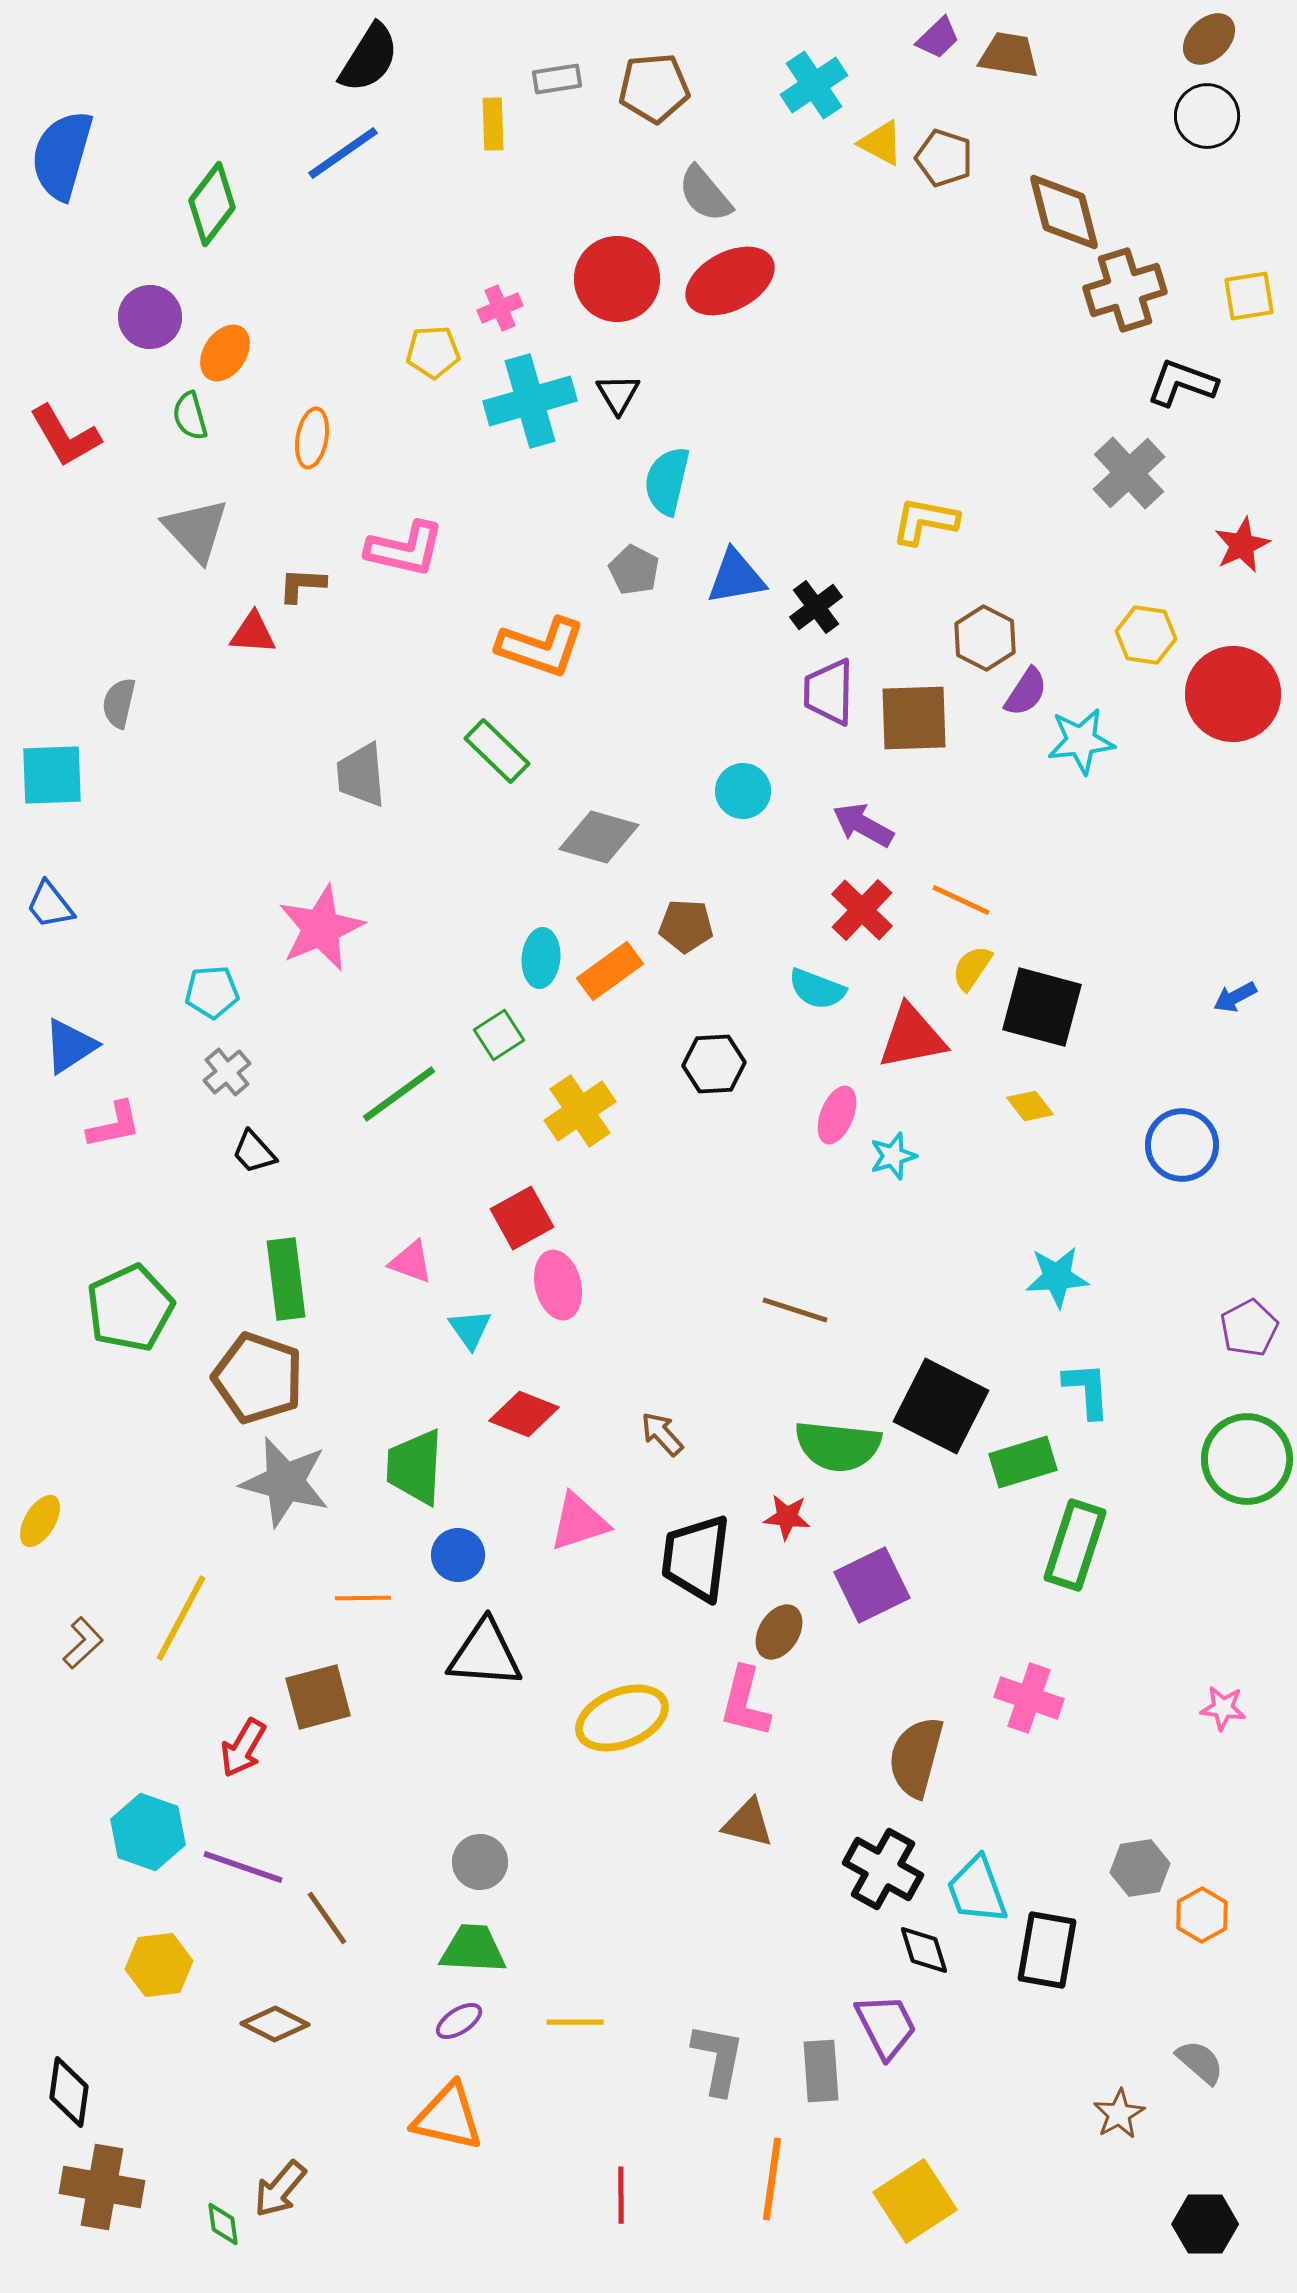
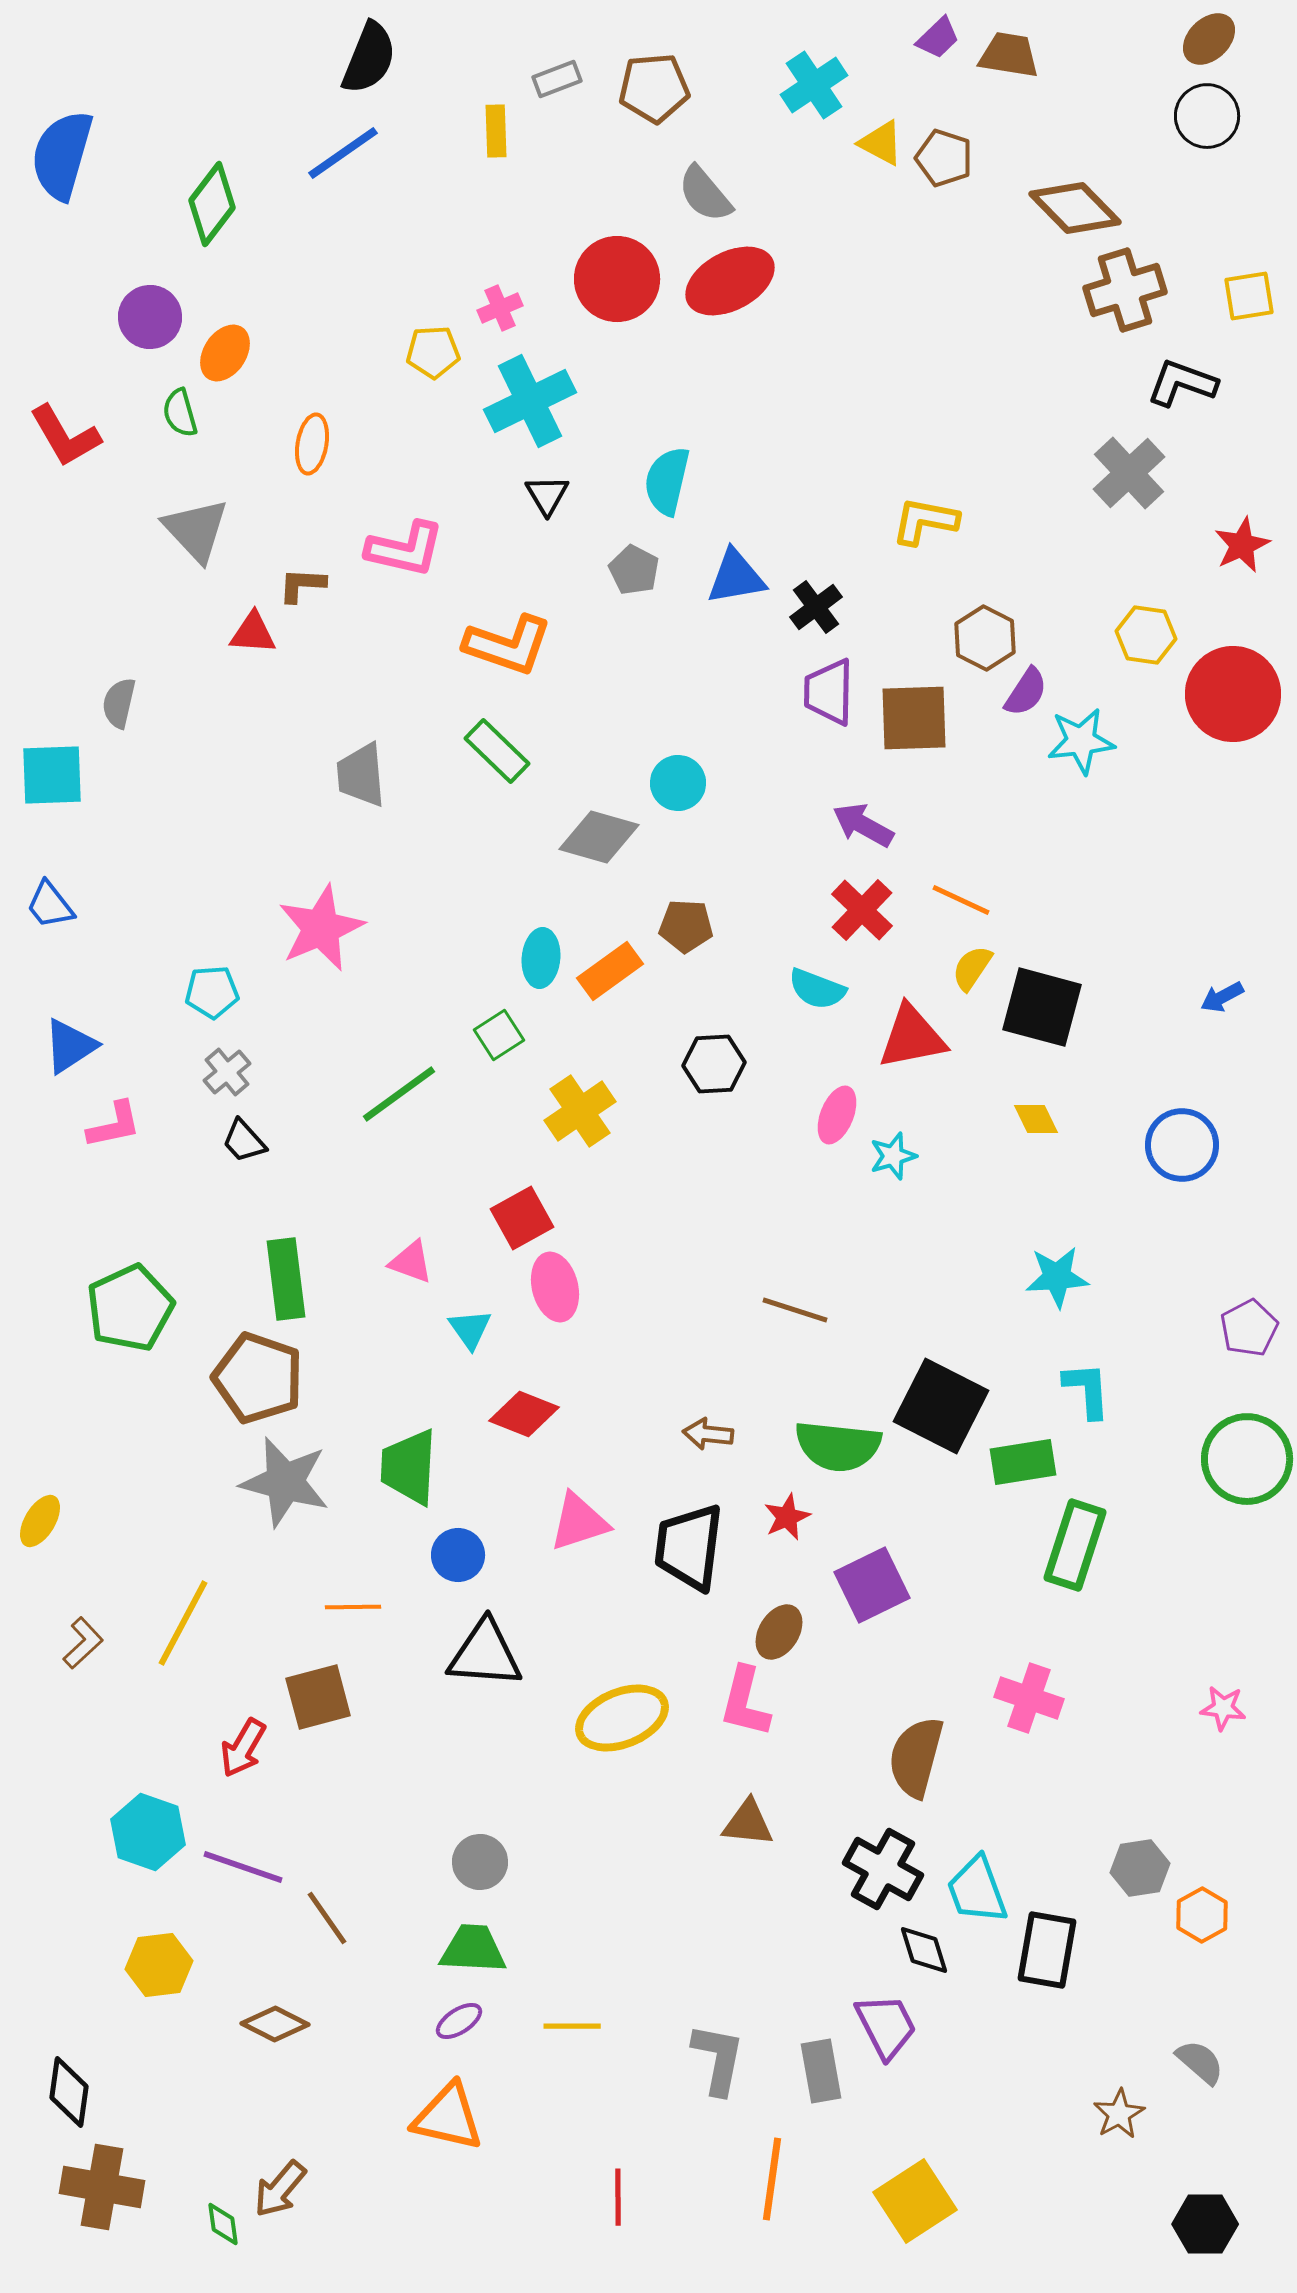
black semicircle at (369, 58): rotated 10 degrees counterclockwise
gray rectangle at (557, 79): rotated 12 degrees counterclockwise
yellow rectangle at (493, 124): moved 3 px right, 7 px down
brown diamond at (1064, 212): moved 11 px right, 4 px up; rotated 30 degrees counterclockwise
black triangle at (618, 394): moved 71 px left, 101 px down
cyan cross at (530, 401): rotated 10 degrees counterclockwise
green semicircle at (190, 416): moved 10 px left, 3 px up
orange ellipse at (312, 438): moved 6 px down
orange L-shape at (541, 647): moved 33 px left, 2 px up
cyan circle at (743, 791): moved 65 px left, 8 px up
blue arrow at (1235, 997): moved 13 px left
yellow diamond at (1030, 1106): moved 6 px right, 13 px down; rotated 12 degrees clockwise
black trapezoid at (254, 1152): moved 10 px left, 11 px up
pink ellipse at (558, 1285): moved 3 px left, 2 px down
brown arrow at (662, 1434): moved 46 px right; rotated 42 degrees counterclockwise
green rectangle at (1023, 1462): rotated 8 degrees clockwise
green trapezoid at (415, 1467): moved 6 px left
red star at (787, 1517): rotated 30 degrees counterclockwise
black trapezoid at (696, 1558): moved 7 px left, 11 px up
orange line at (363, 1598): moved 10 px left, 9 px down
yellow line at (181, 1618): moved 2 px right, 5 px down
brown triangle at (748, 1823): rotated 8 degrees counterclockwise
yellow line at (575, 2022): moved 3 px left, 4 px down
gray rectangle at (821, 2071): rotated 6 degrees counterclockwise
red line at (621, 2195): moved 3 px left, 2 px down
